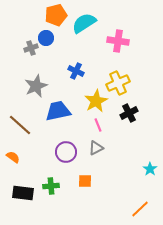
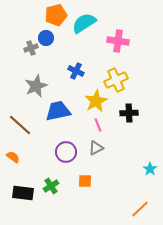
yellow cross: moved 2 px left, 3 px up
black cross: rotated 24 degrees clockwise
green cross: rotated 28 degrees counterclockwise
